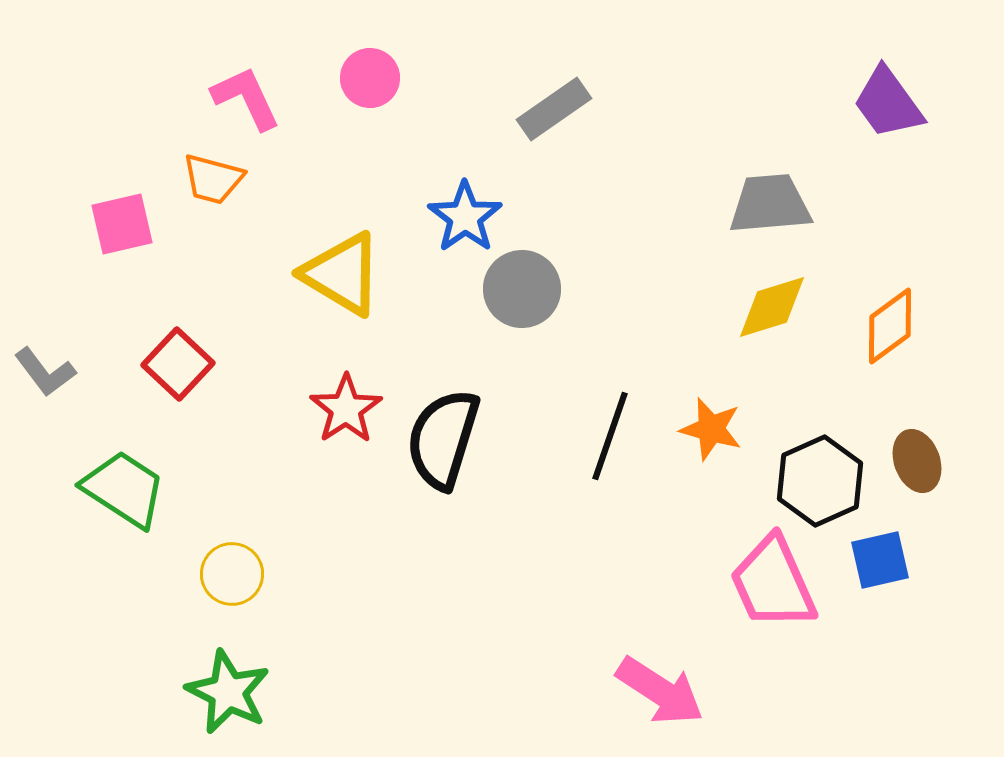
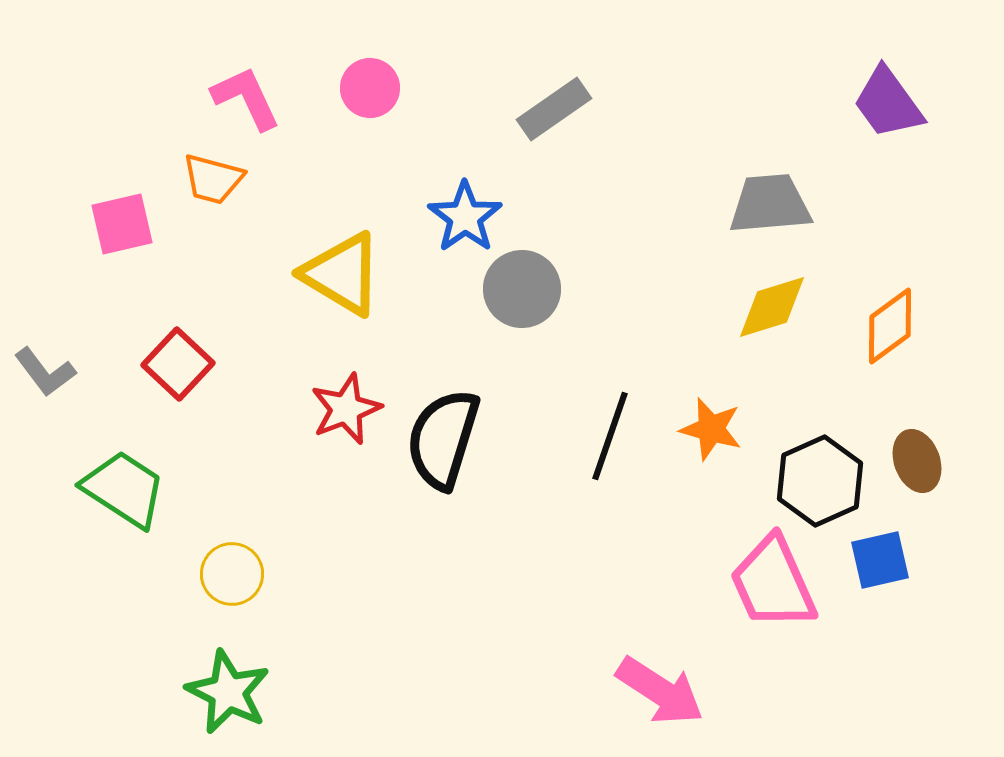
pink circle: moved 10 px down
red star: rotated 12 degrees clockwise
